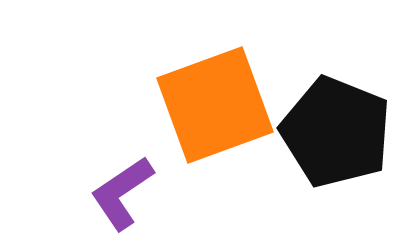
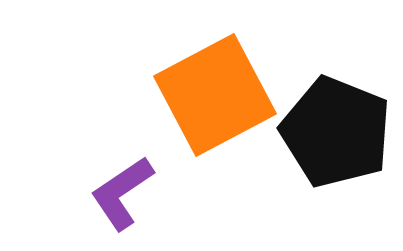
orange square: moved 10 px up; rotated 8 degrees counterclockwise
